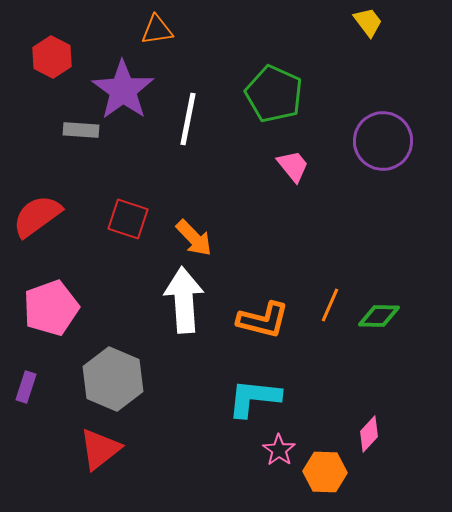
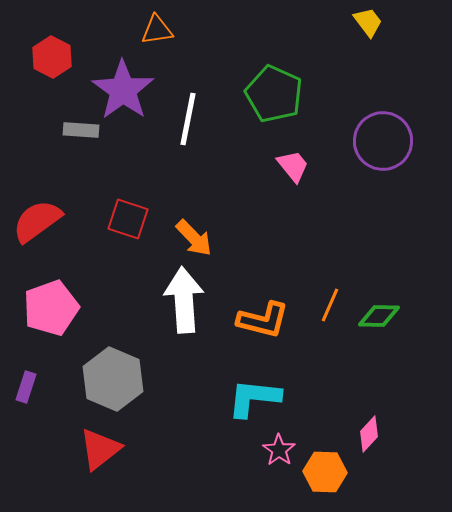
red semicircle: moved 5 px down
